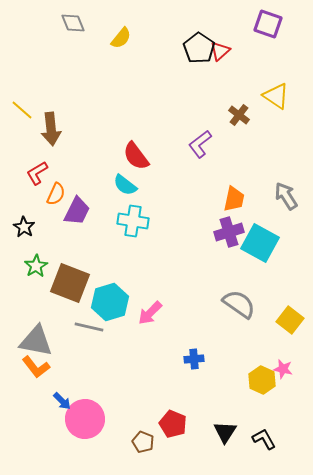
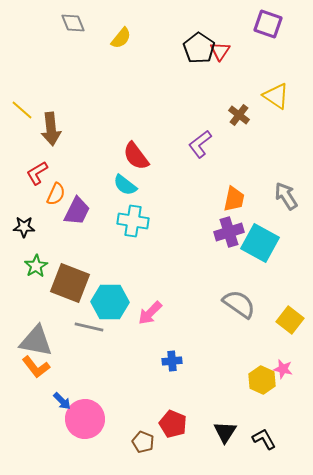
red triangle: rotated 15 degrees counterclockwise
black star: rotated 30 degrees counterclockwise
cyan hexagon: rotated 18 degrees clockwise
blue cross: moved 22 px left, 2 px down
